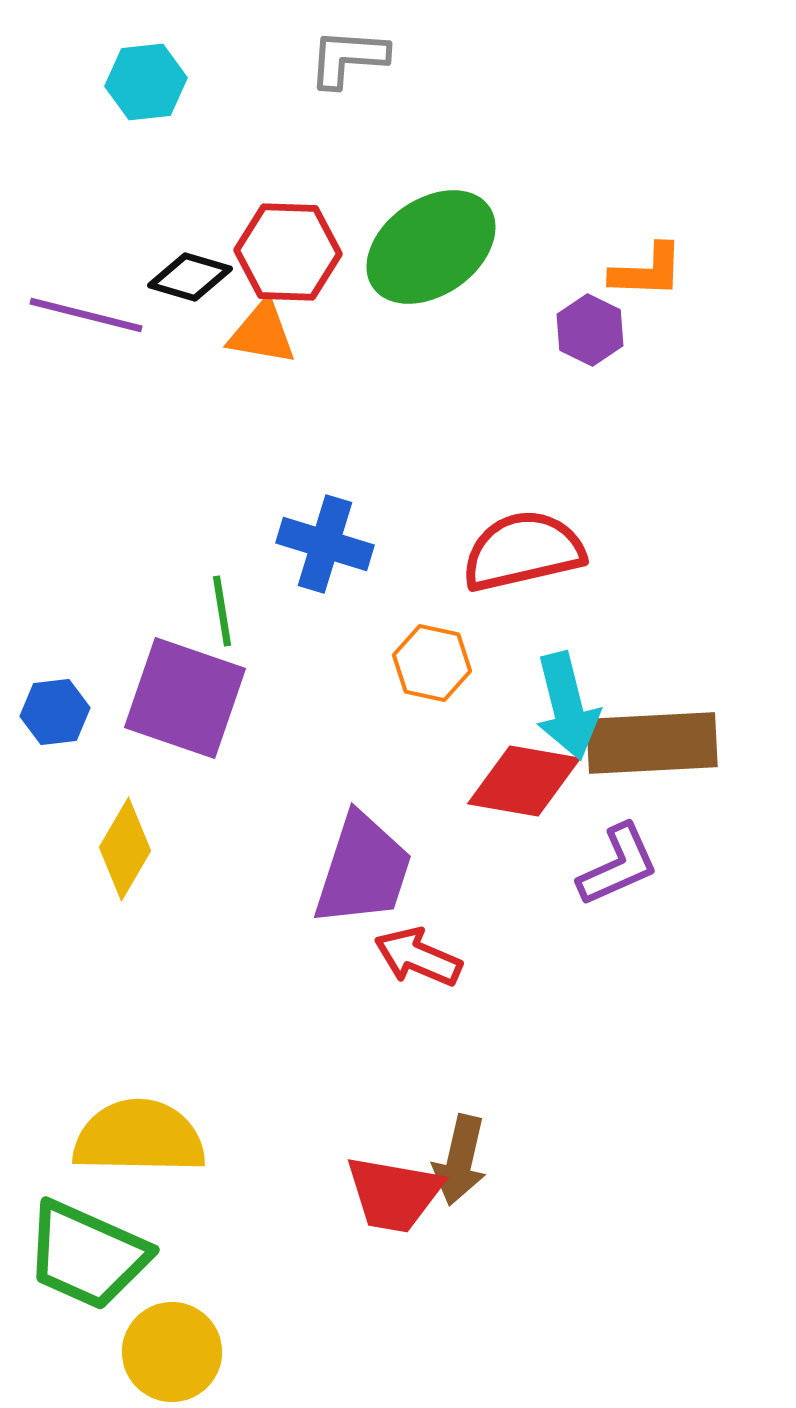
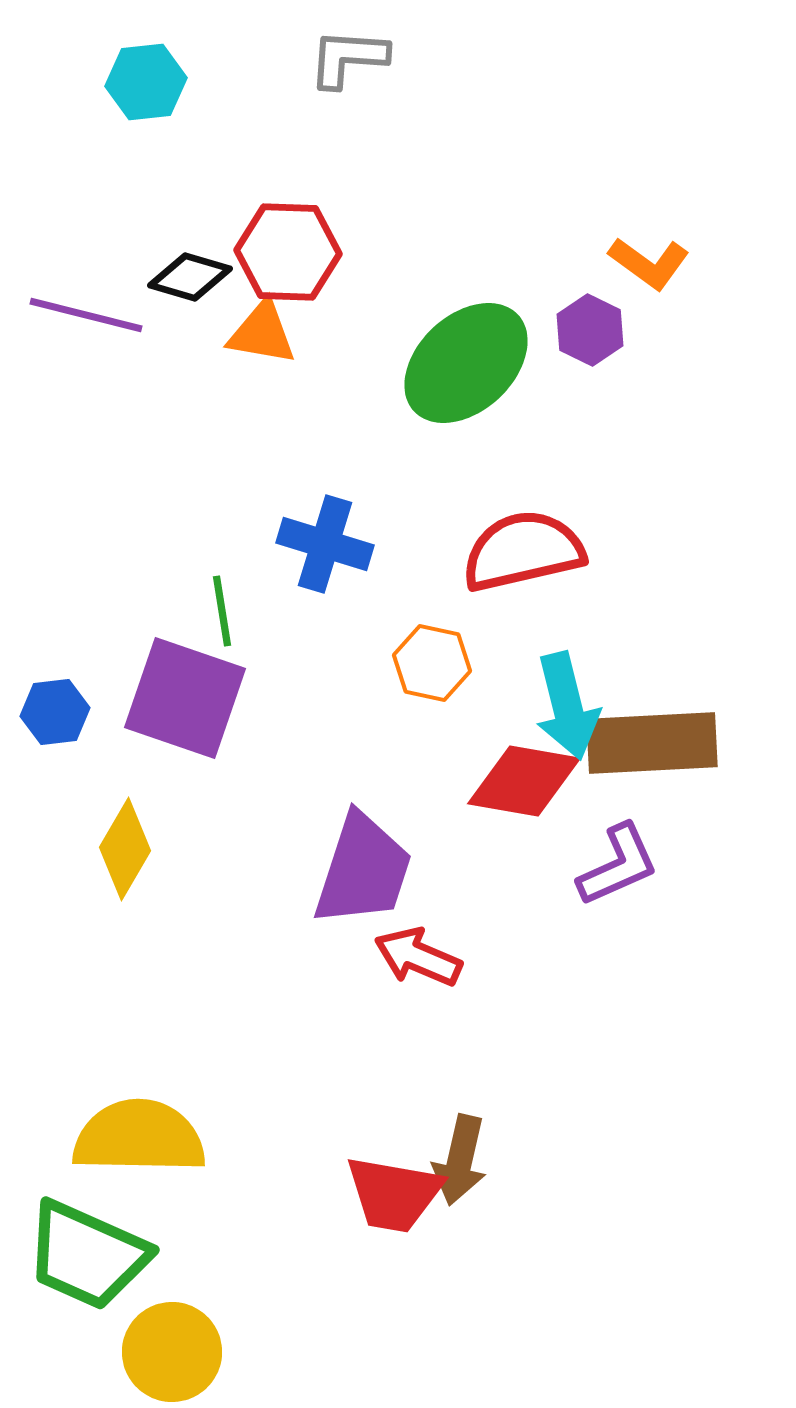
green ellipse: moved 35 px right, 116 px down; rotated 8 degrees counterclockwise
orange L-shape: moved 2 px right, 8 px up; rotated 34 degrees clockwise
